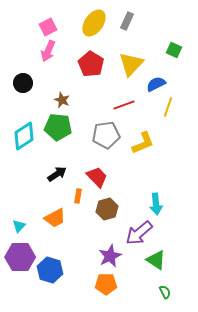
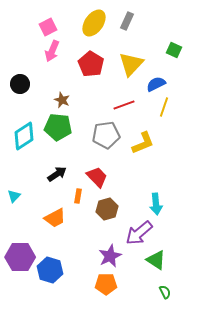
pink arrow: moved 4 px right
black circle: moved 3 px left, 1 px down
yellow line: moved 4 px left
cyan triangle: moved 5 px left, 30 px up
